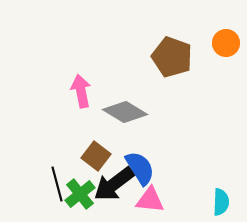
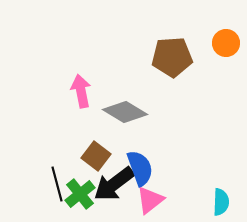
brown pentagon: rotated 24 degrees counterclockwise
blue semicircle: rotated 12 degrees clockwise
pink triangle: rotated 44 degrees counterclockwise
